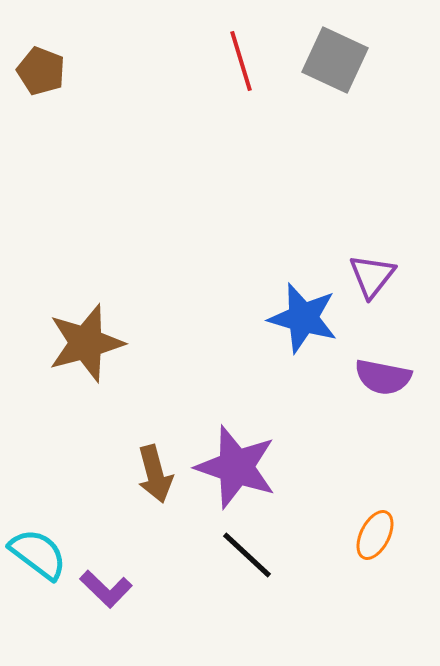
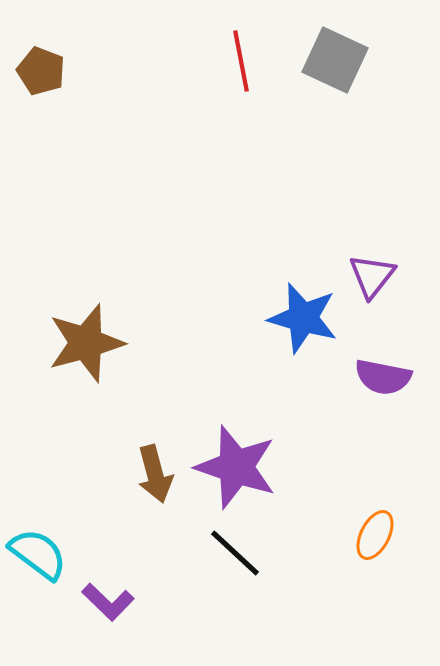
red line: rotated 6 degrees clockwise
black line: moved 12 px left, 2 px up
purple L-shape: moved 2 px right, 13 px down
